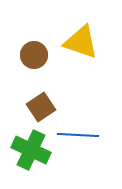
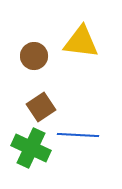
yellow triangle: rotated 12 degrees counterclockwise
brown circle: moved 1 px down
green cross: moved 2 px up
